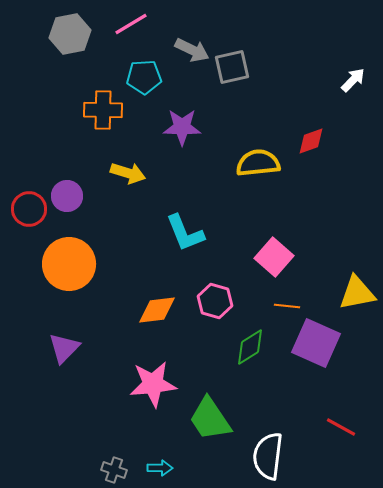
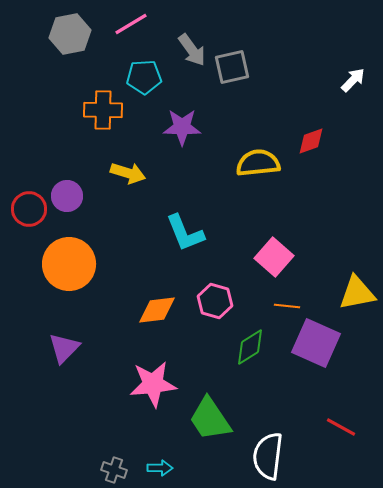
gray arrow: rotated 28 degrees clockwise
